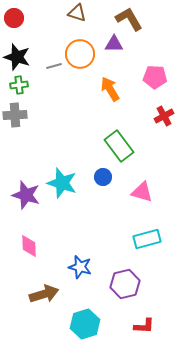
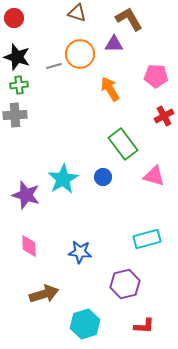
pink pentagon: moved 1 px right, 1 px up
green rectangle: moved 4 px right, 2 px up
cyan star: moved 1 px right, 4 px up; rotated 24 degrees clockwise
pink triangle: moved 12 px right, 16 px up
blue star: moved 15 px up; rotated 10 degrees counterclockwise
